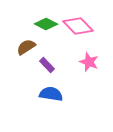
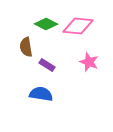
pink diamond: rotated 40 degrees counterclockwise
brown semicircle: rotated 66 degrees counterclockwise
purple rectangle: rotated 14 degrees counterclockwise
blue semicircle: moved 10 px left
